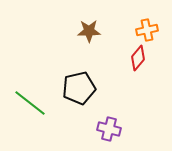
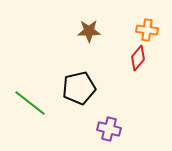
orange cross: rotated 20 degrees clockwise
